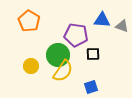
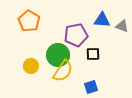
purple pentagon: rotated 20 degrees counterclockwise
